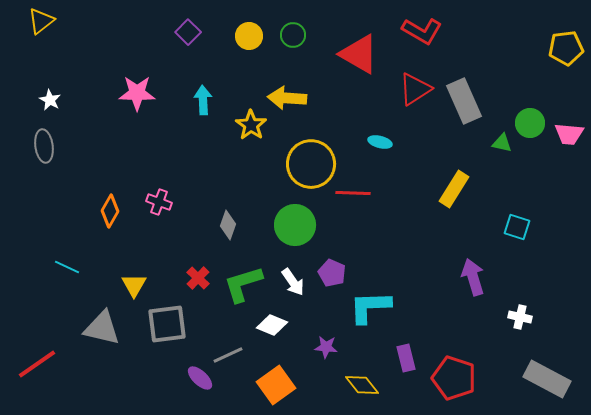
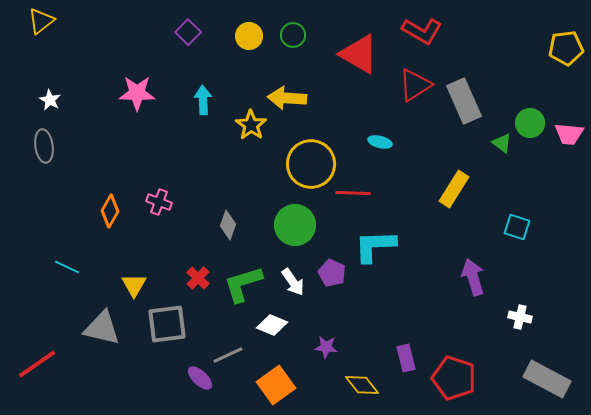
red triangle at (415, 89): moved 4 px up
green triangle at (502, 143): rotated 25 degrees clockwise
cyan L-shape at (370, 307): moved 5 px right, 61 px up
